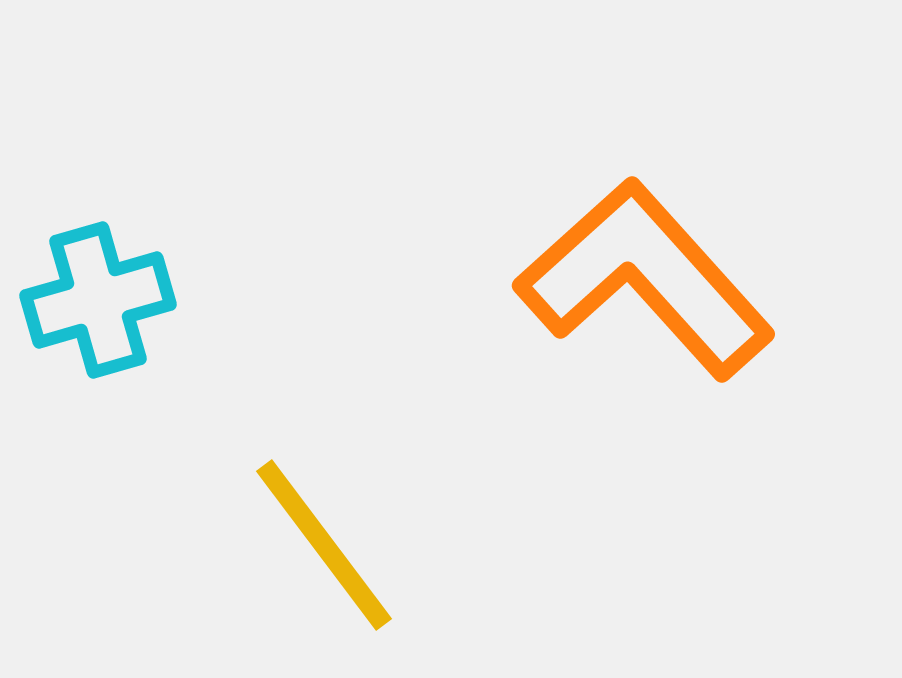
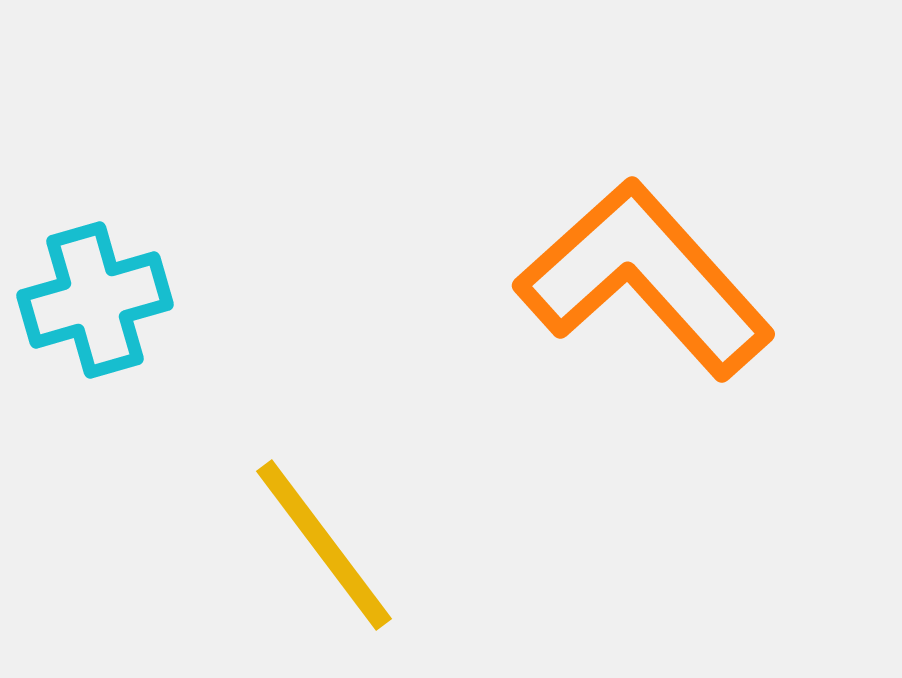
cyan cross: moved 3 px left
